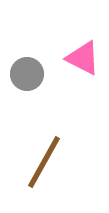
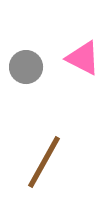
gray circle: moved 1 px left, 7 px up
